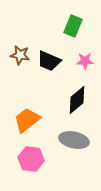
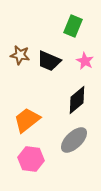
pink star: rotated 30 degrees clockwise
gray ellipse: rotated 56 degrees counterclockwise
